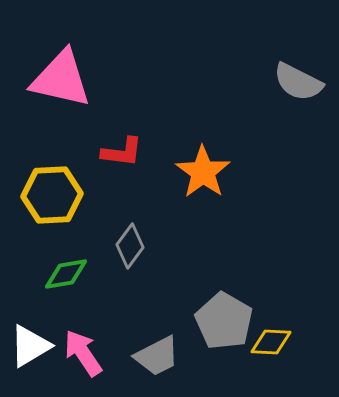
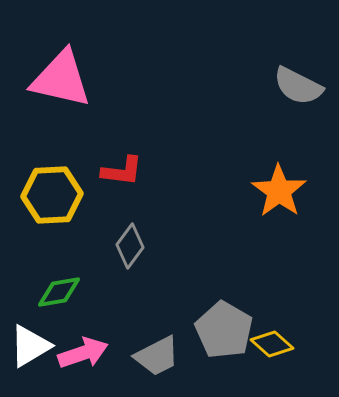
gray semicircle: moved 4 px down
red L-shape: moved 19 px down
orange star: moved 76 px right, 19 px down
green diamond: moved 7 px left, 18 px down
gray pentagon: moved 9 px down
yellow diamond: moved 1 px right, 2 px down; rotated 39 degrees clockwise
pink arrow: rotated 105 degrees clockwise
